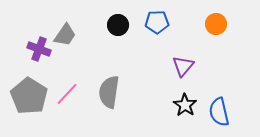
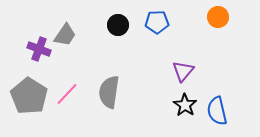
orange circle: moved 2 px right, 7 px up
purple triangle: moved 5 px down
blue semicircle: moved 2 px left, 1 px up
